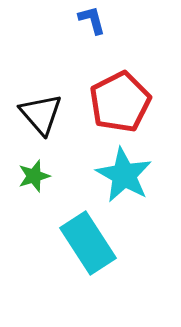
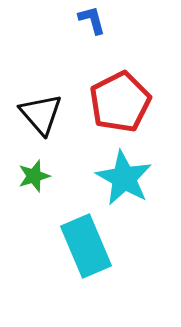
cyan star: moved 3 px down
cyan rectangle: moved 2 px left, 3 px down; rotated 10 degrees clockwise
